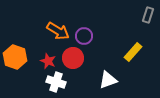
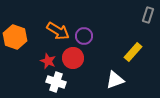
orange hexagon: moved 20 px up
white triangle: moved 7 px right
